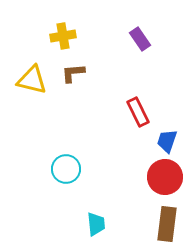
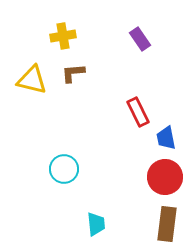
blue trapezoid: moved 1 px left, 3 px up; rotated 30 degrees counterclockwise
cyan circle: moved 2 px left
